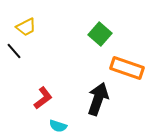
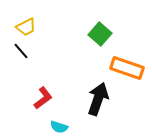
black line: moved 7 px right
cyan semicircle: moved 1 px right, 1 px down
